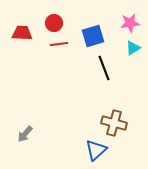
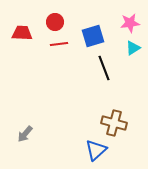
red circle: moved 1 px right, 1 px up
